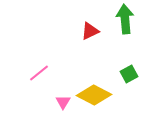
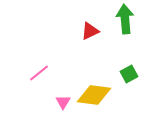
yellow diamond: rotated 20 degrees counterclockwise
